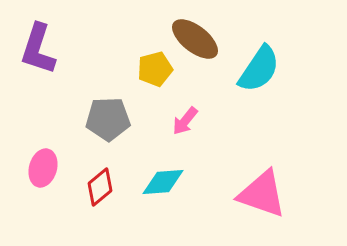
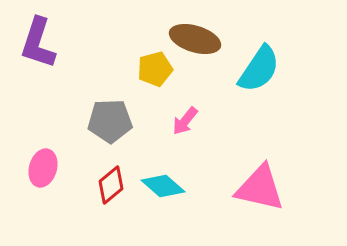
brown ellipse: rotated 21 degrees counterclockwise
purple L-shape: moved 6 px up
gray pentagon: moved 2 px right, 2 px down
cyan diamond: moved 4 px down; rotated 45 degrees clockwise
red diamond: moved 11 px right, 2 px up
pink triangle: moved 2 px left, 6 px up; rotated 6 degrees counterclockwise
